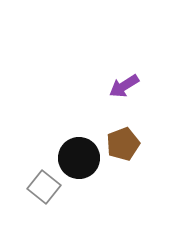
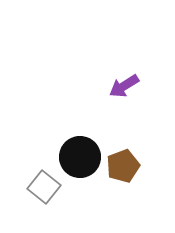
brown pentagon: moved 22 px down
black circle: moved 1 px right, 1 px up
